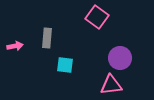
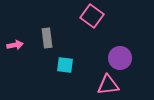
pink square: moved 5 px left, 1 px up
gray rectangle: rotated 12 degrees counterclockwise
pink arrow: moved 1 px up
pink triangle: moved 3 px left
